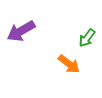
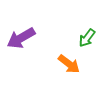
purple arrow: moved 7 px down
